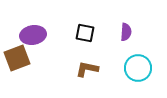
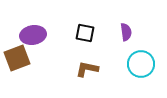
purple semicircle: rotated 12 degrees counterclockwise
cyan circle: moved 3 px right, 4 px up
